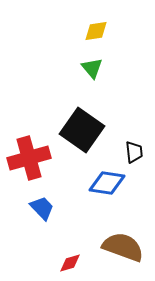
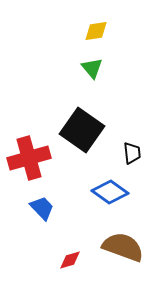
black trapezoid: moved 2 px left, 1 px down
blue diamond: moved 3 px right, 9 px down; rotated 27 degrees clockwise
red diamond: moved 3 px up
